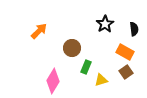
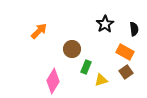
brown circle: moved 1 px down
